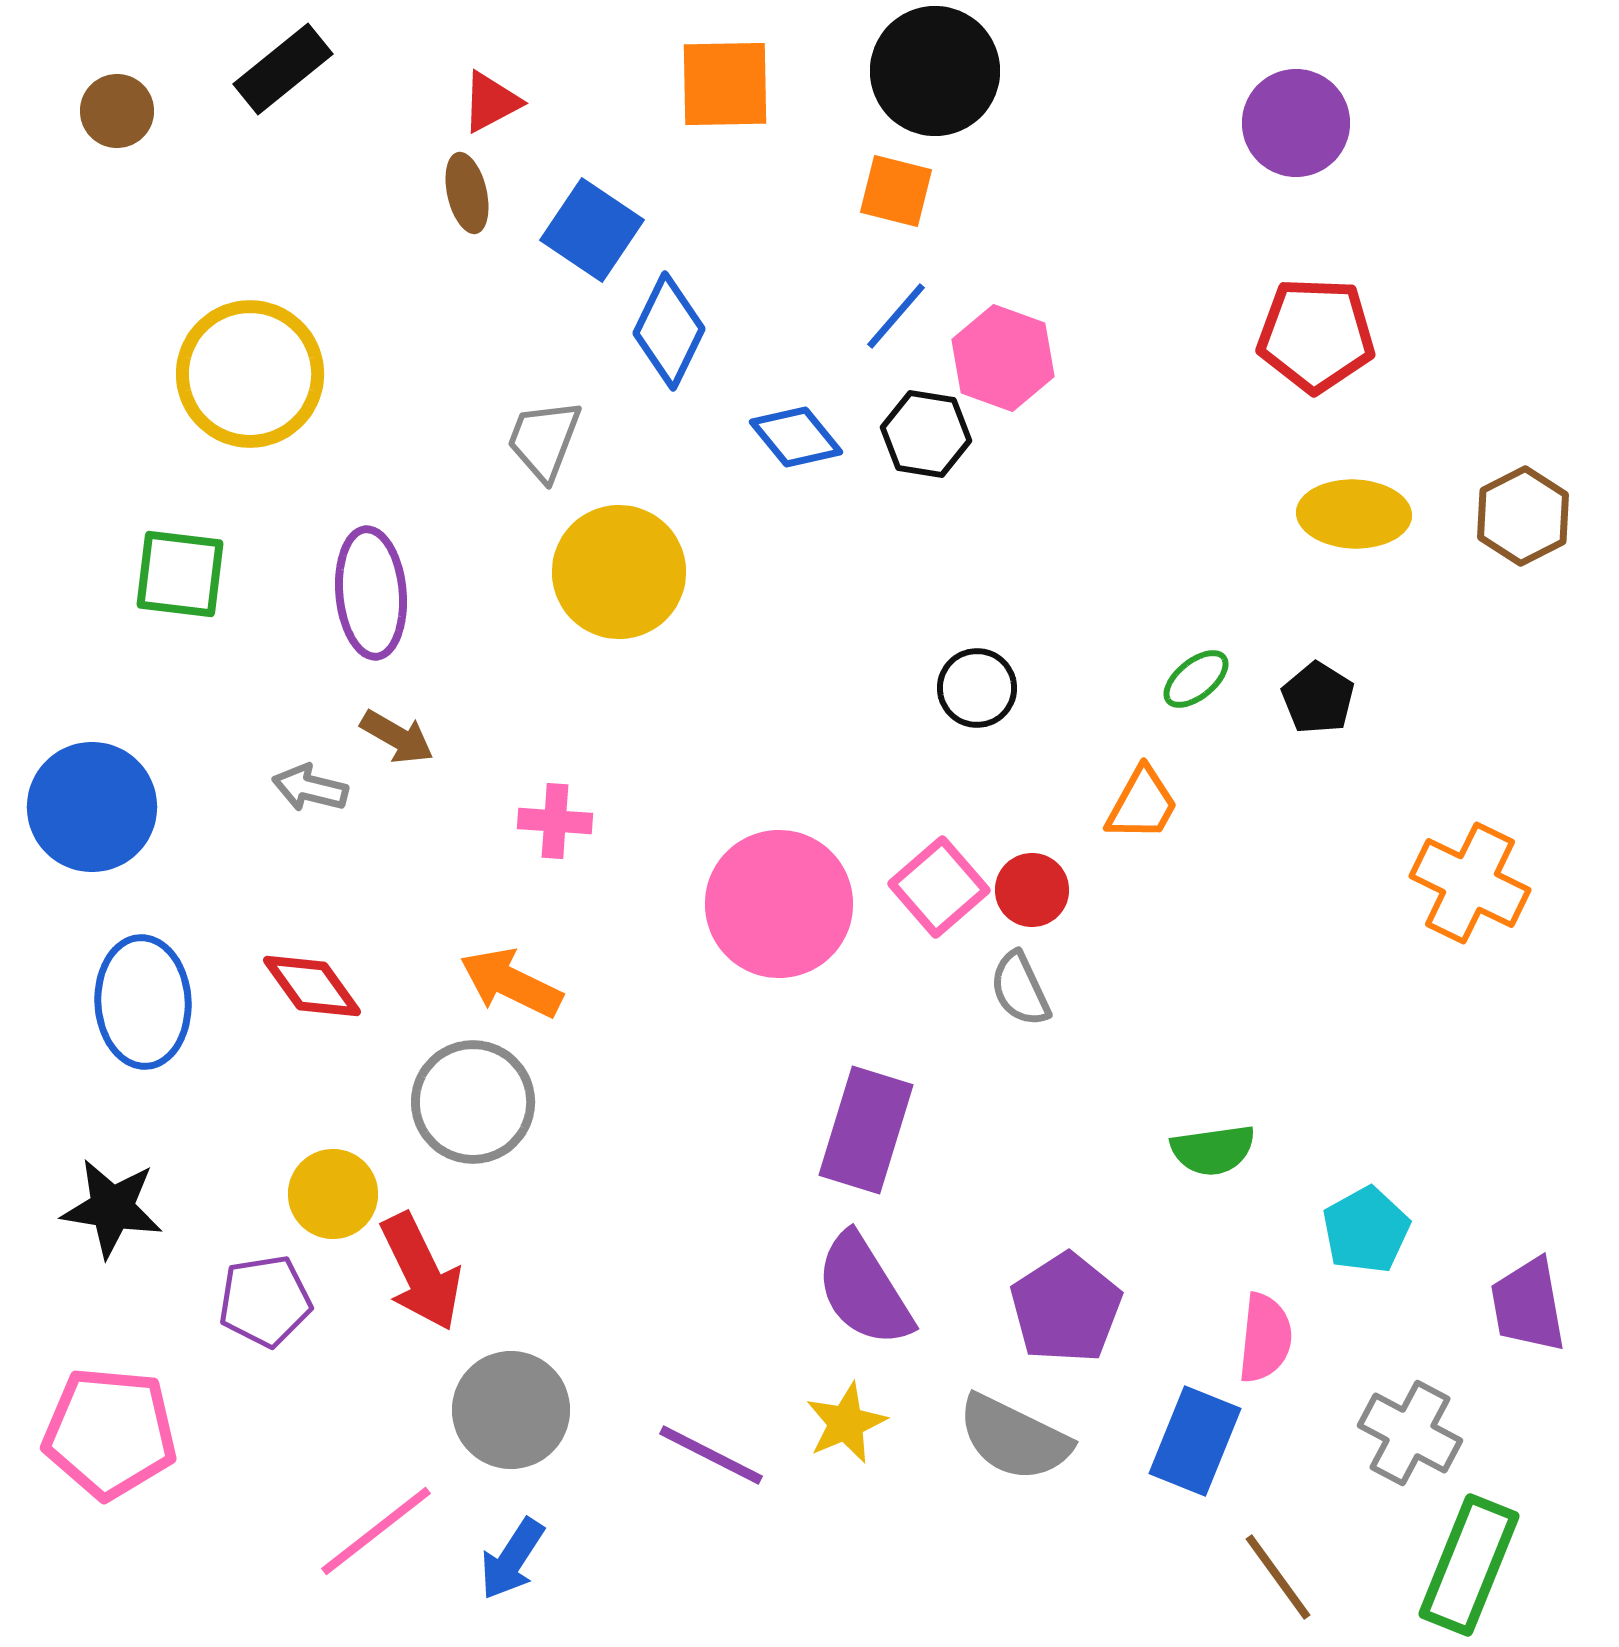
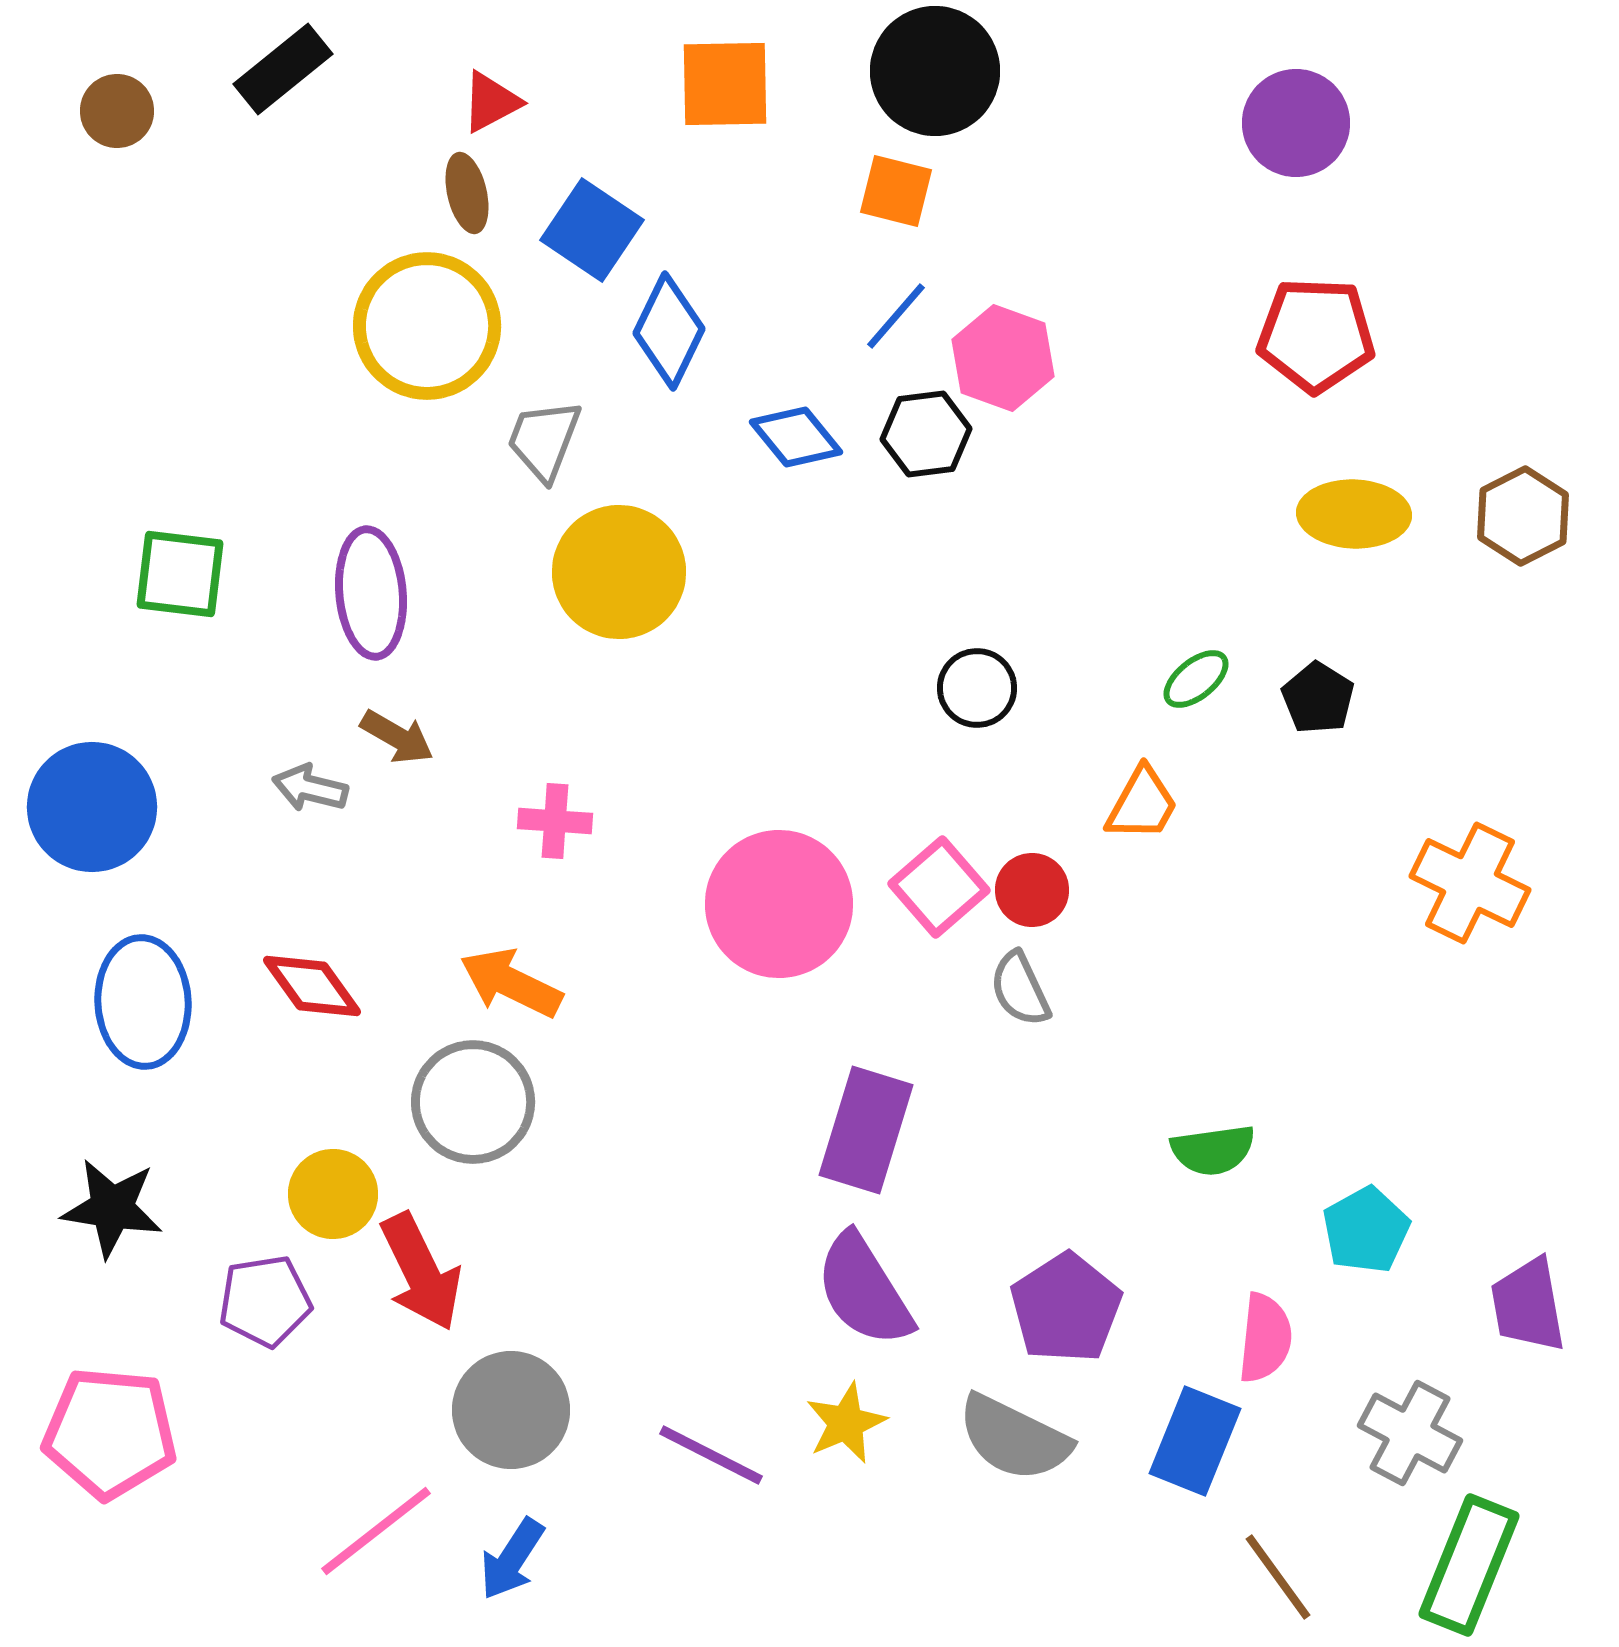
yellow circle at (250, 374): moved 177 px right, 48 px up
black hexagon at (926, 434): rotated 16 degrees counterclockwise
